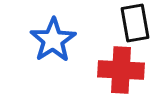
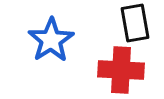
blue star: moved 2 px left
